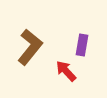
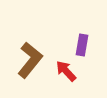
brown L-shape: moved 13 px down
